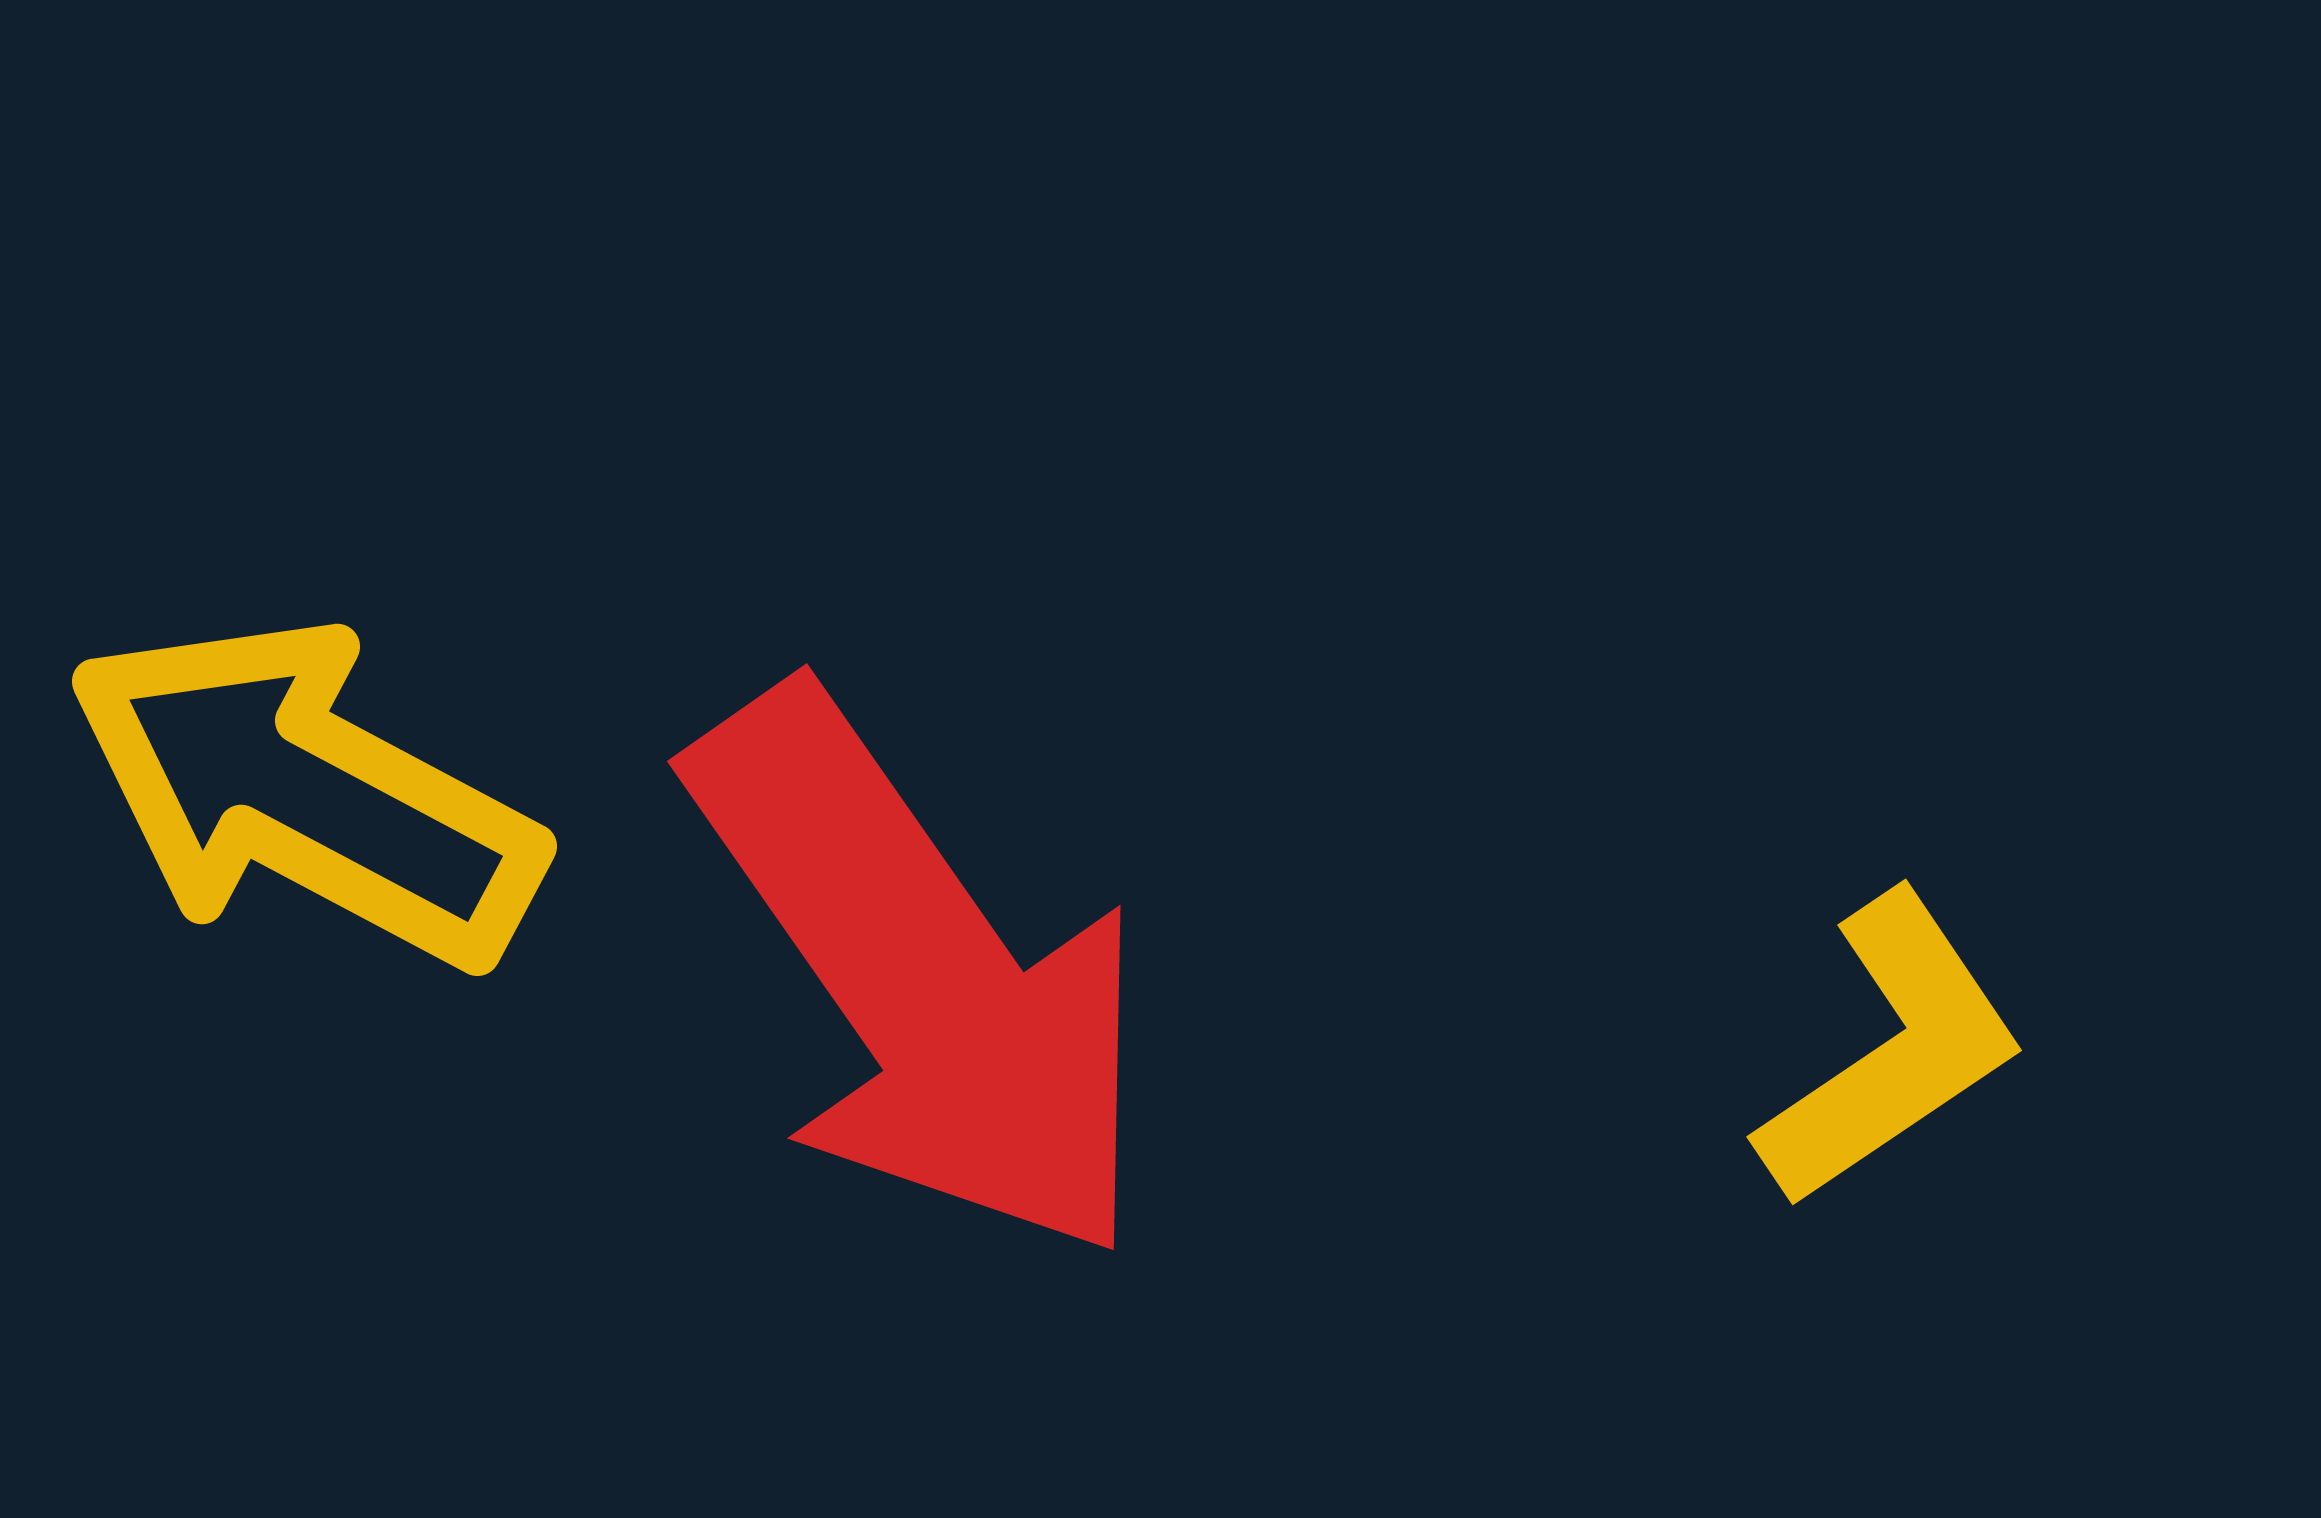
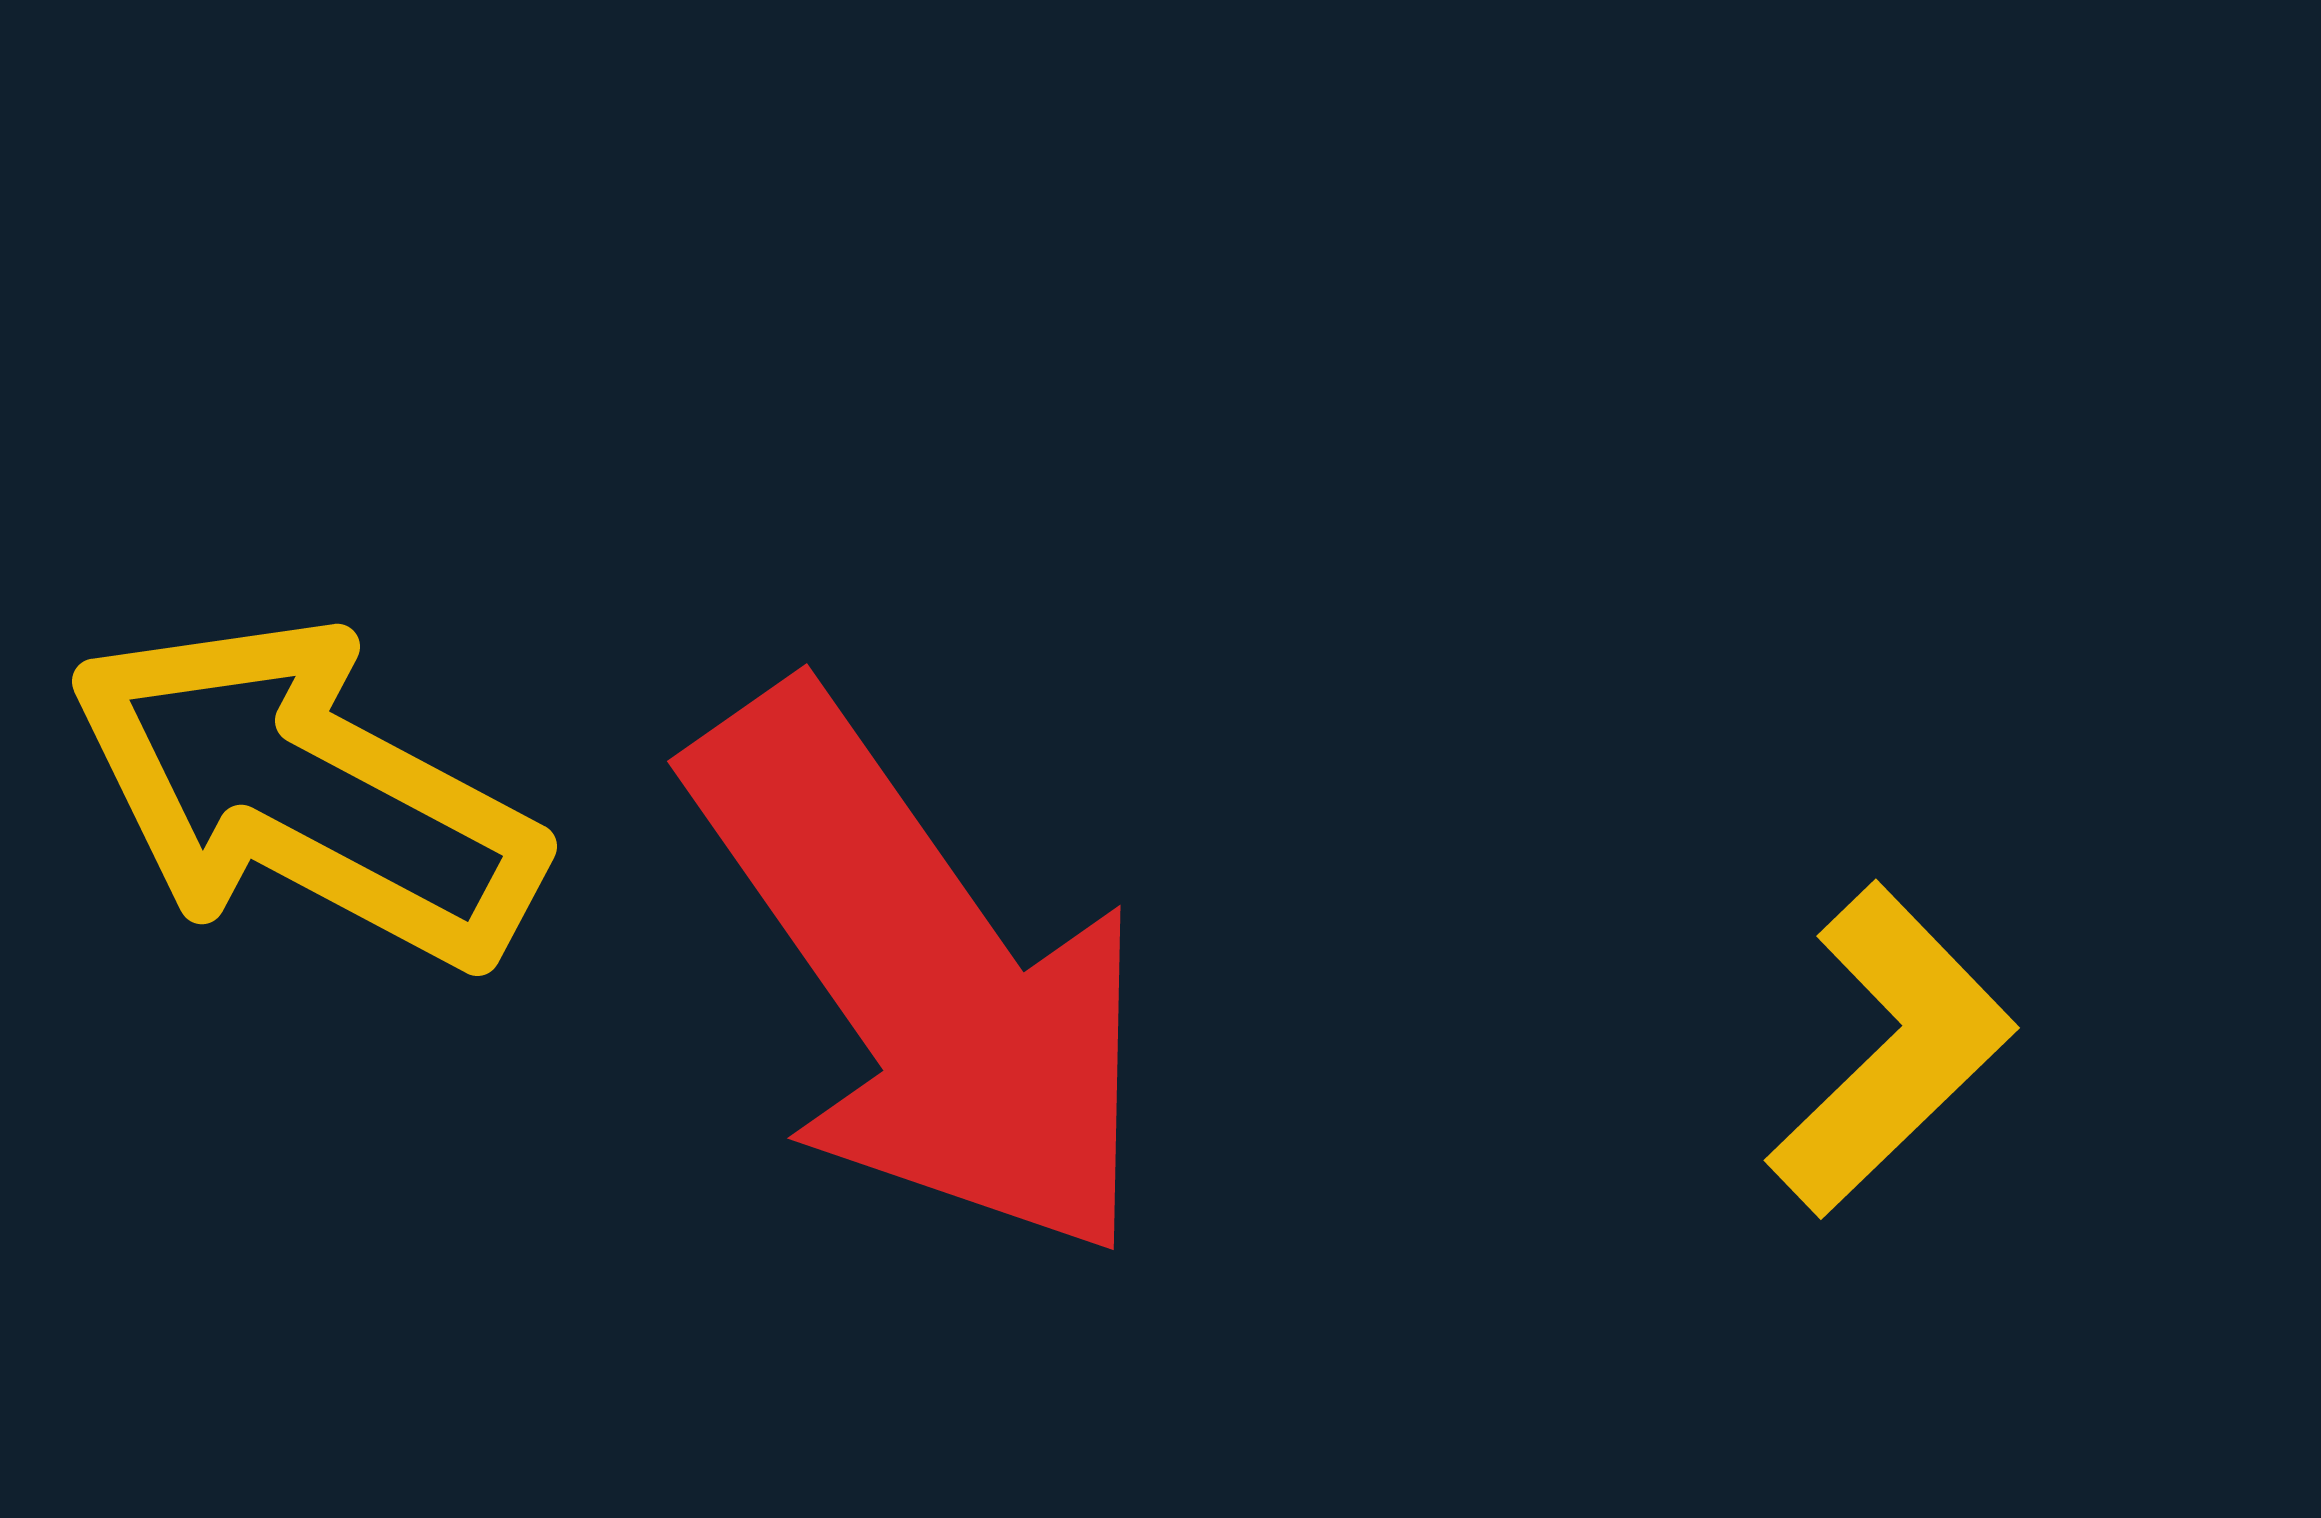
yellow L-shape: rotated 10 degrees counterclockwise
